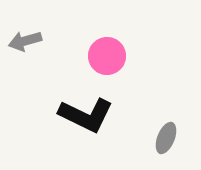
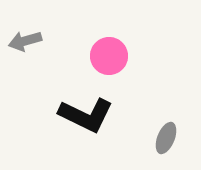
pink circle: moved 2 px right
